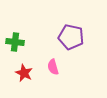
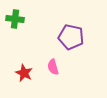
green cross: moved 23 px up
